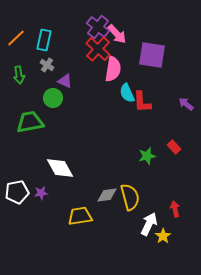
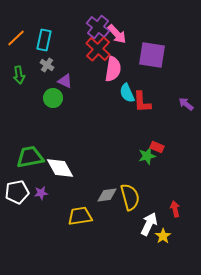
green trapezoid: moved 35 px down
red rectangle: moved 17 px left; rotated 24 degrees counterclockwise
